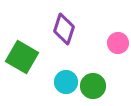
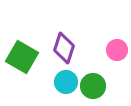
purple diamond: moved 19 px down
pink circle: moved 1 px left, 7 px down
